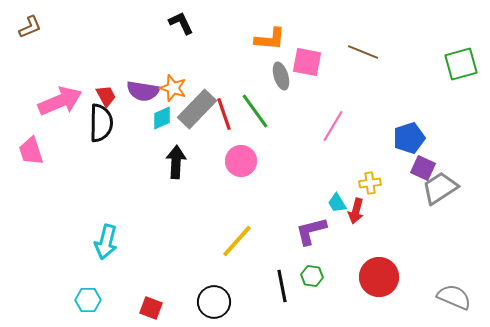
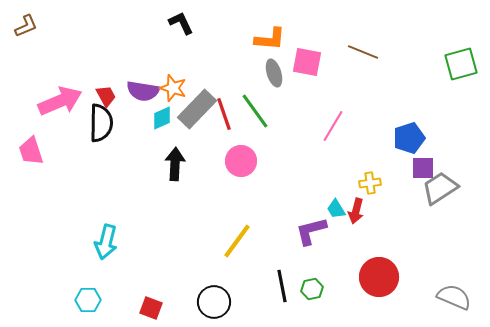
brown L-shape: moved 4 px left, 1 px up
gray ellipse: moved 7 px left, 3 px up
black arrow: moved 1 px left, 2 px down
purple square: rotated 25 degrees counterclockwise
cyan trapezoid: moved 1 px left, 6 px down
yellow line: rotated 6 degrees counterclockwise
green hexagon: moved 13 px down; rotated 20 degrees counterclockwise
